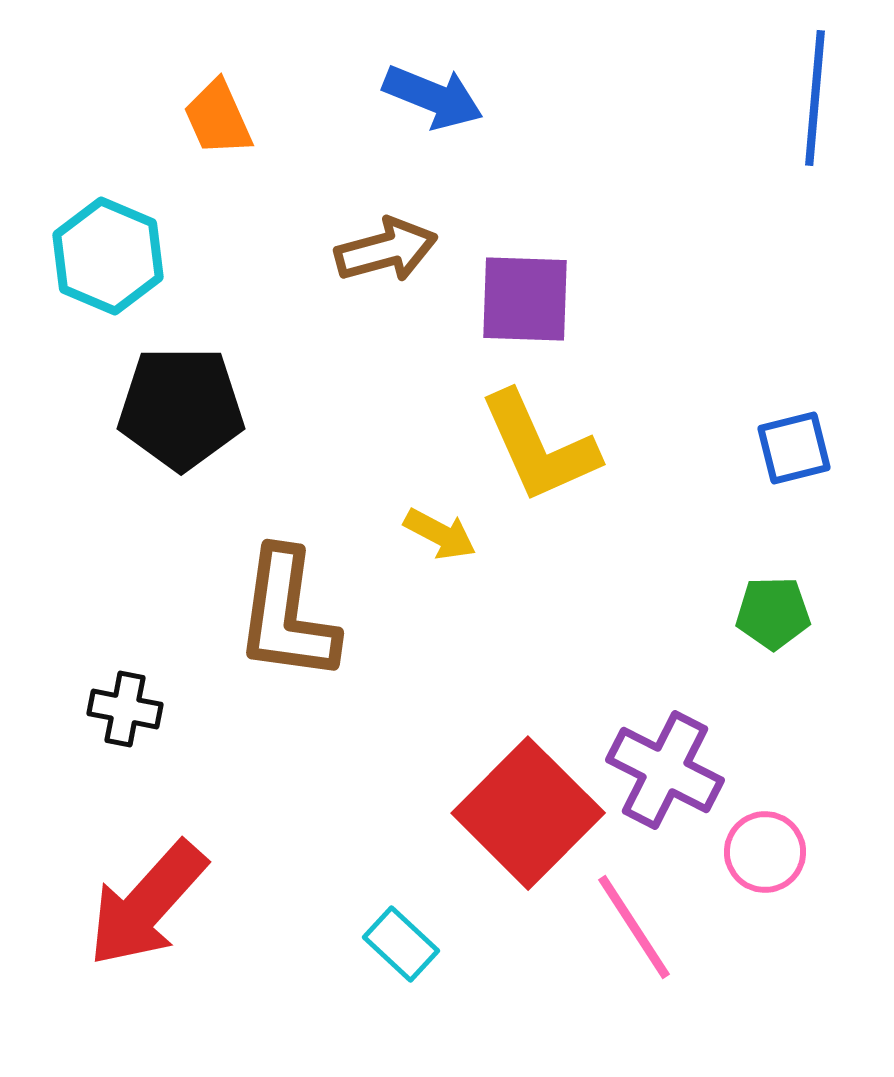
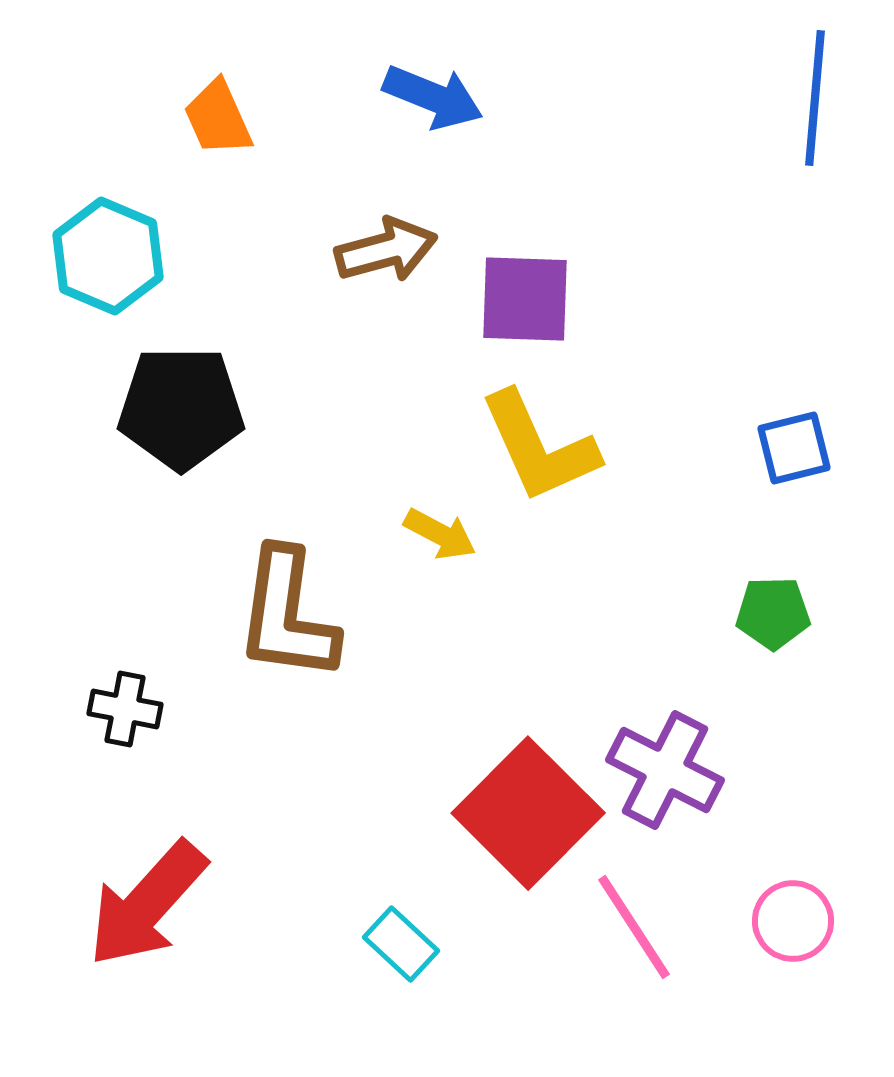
pink circle: moved 28 px right, 69 px down
